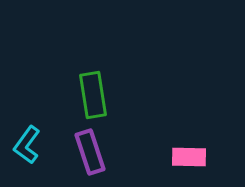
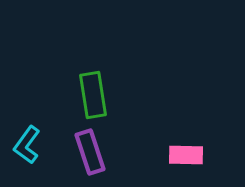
pink rectangle: moved 3 px left, 2 px up
